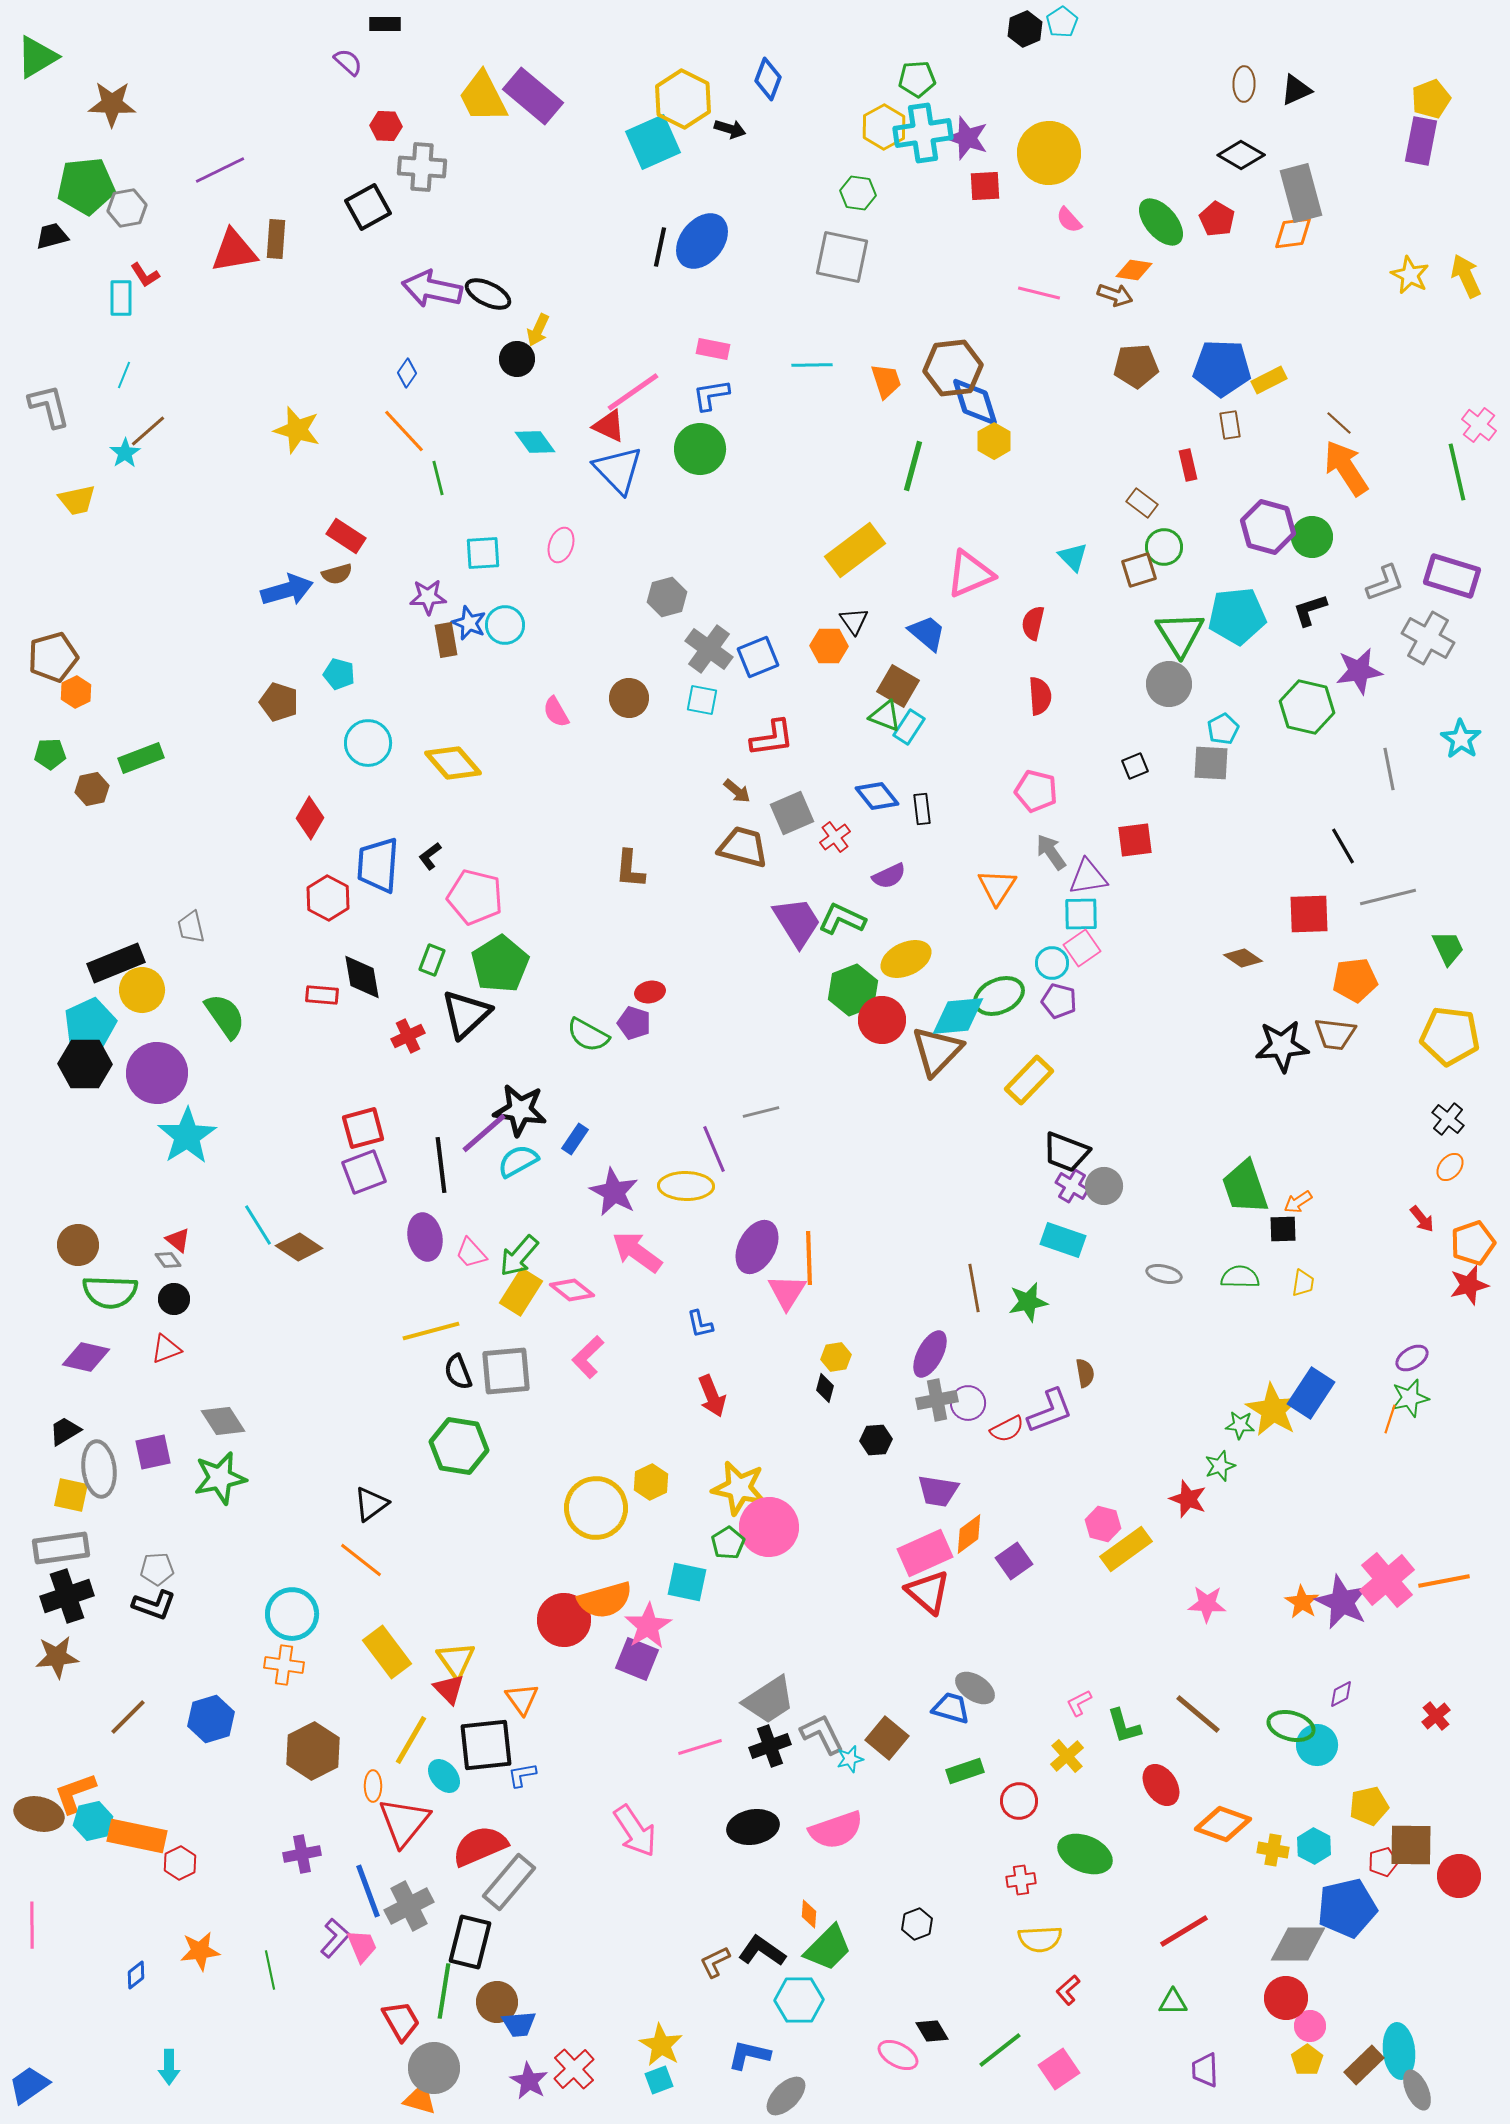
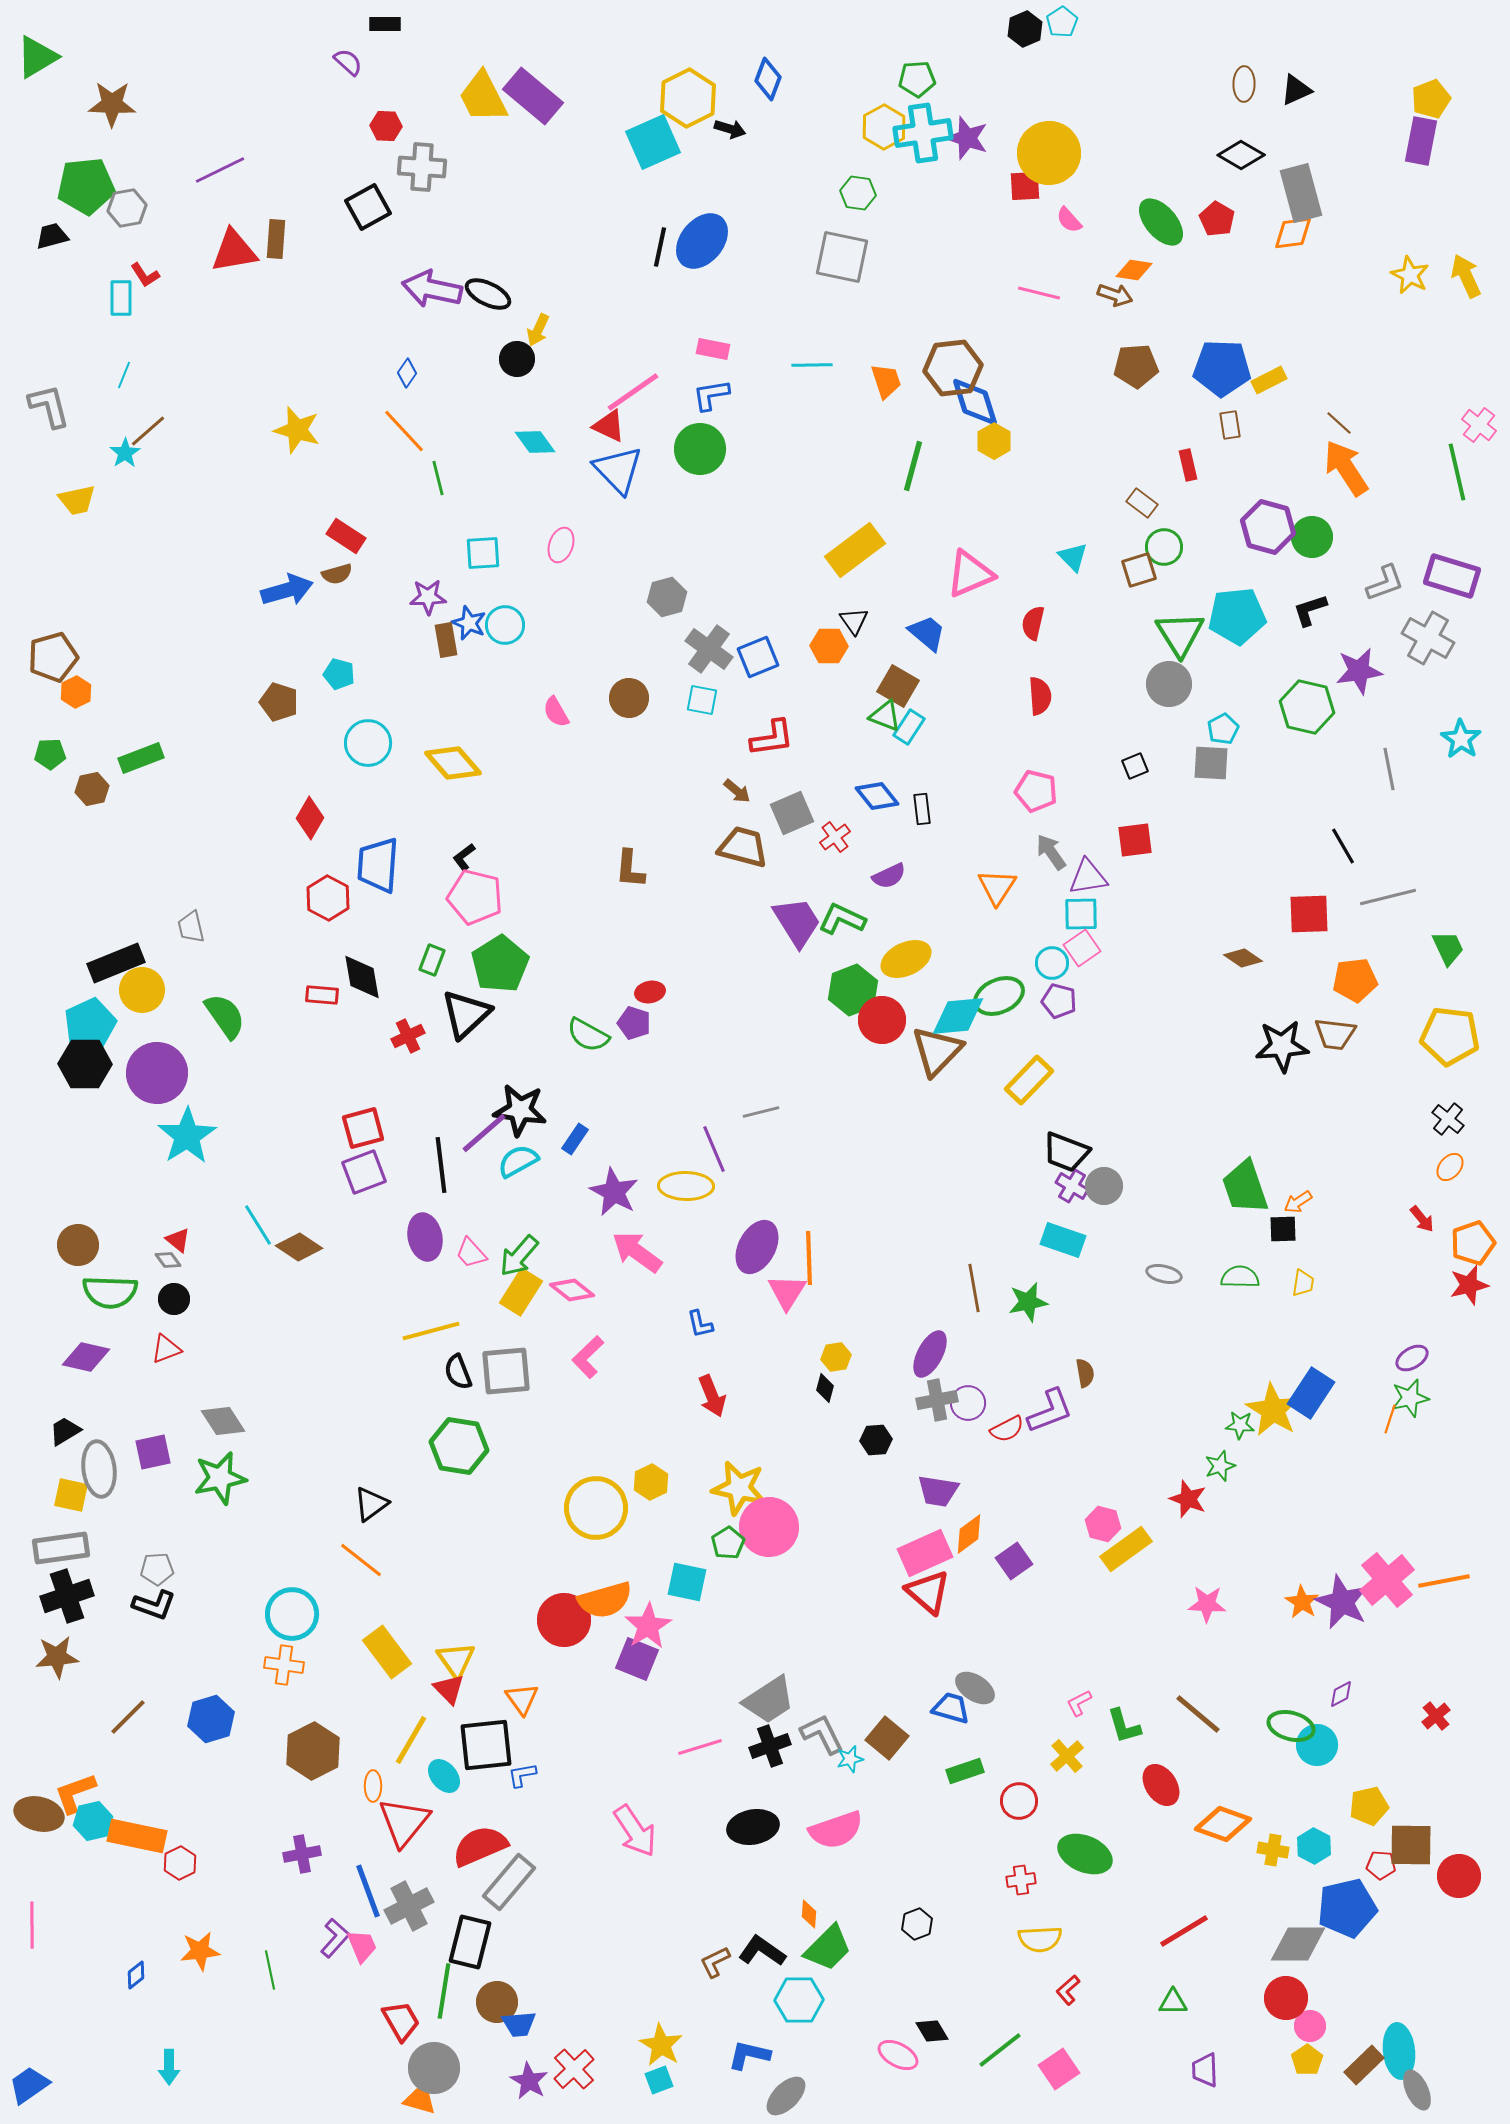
yellow hexagon at (683, 99): moved 5 px right, 1 px up; rotated 6 degrees clockwise
red square at (985, 186): moved 40 px right
black L-shape at (430, 856): moved 34 px right, 1 px down
red pentagon at (1383, 1862): moved 2 px left, 3 px down; rotated 20 degrees clockwise
